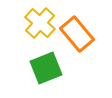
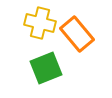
yellow cross: rotated 28 degrees counterclockwise
